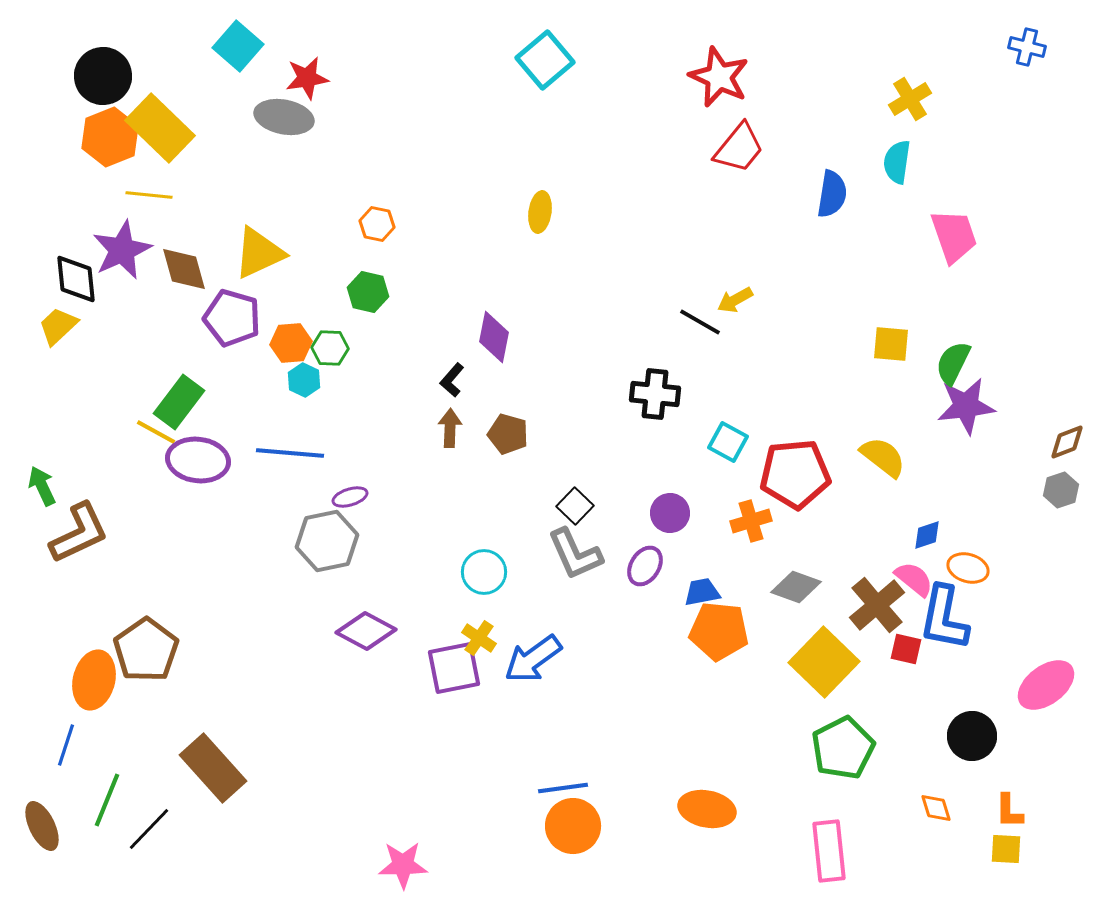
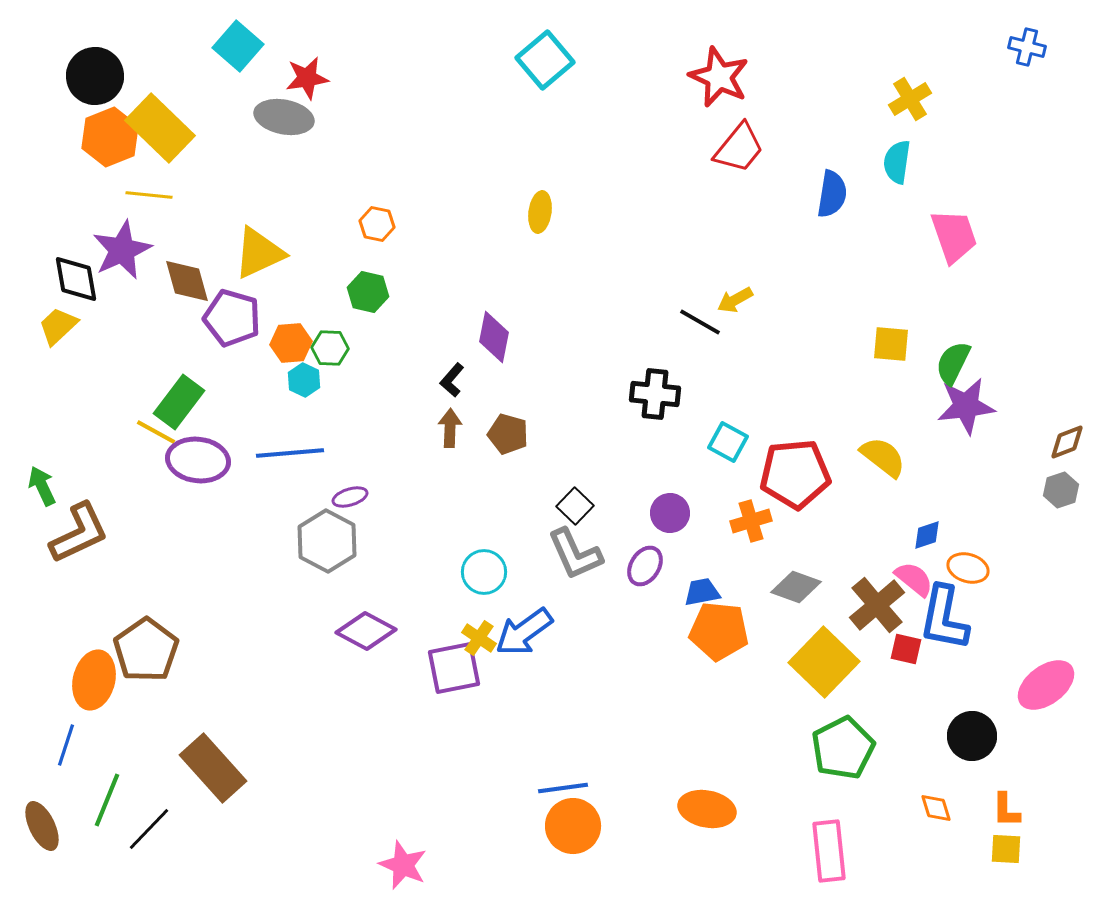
black circle at (103, 76): moved 8 px left
brown diamond at (184, 269): moved 3 px right, 12 px down
black diamond at (76, 279): rotated 4 degrees counterclockwise
blue line at (290, 453): rotated 10 degrees counterclockwise
gray hexagon at (327, 541): rotated 20 degrees counterclockwise
blue arrow at (533, 659): moved 9 px left, 27 px up
orange L-shape at (1009, 811): moved 3 px left, 1 px up
pink star at (403, 865): rotated 24 degrees clockwise
